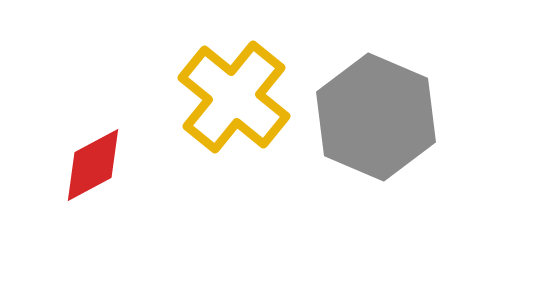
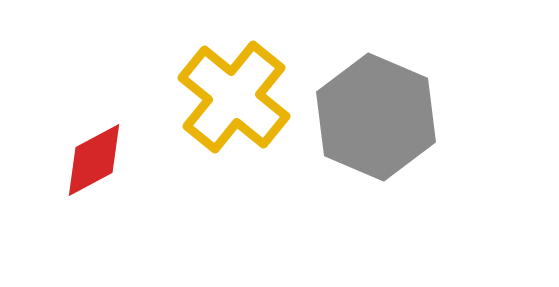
red diamond: moved 1 px right, 5 px up
